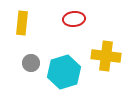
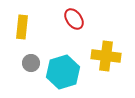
red ellipse: rotated 60 degrees clockwise
yellow rectangle: moved 4 px down
cyan hexagon: moved 1 px left
